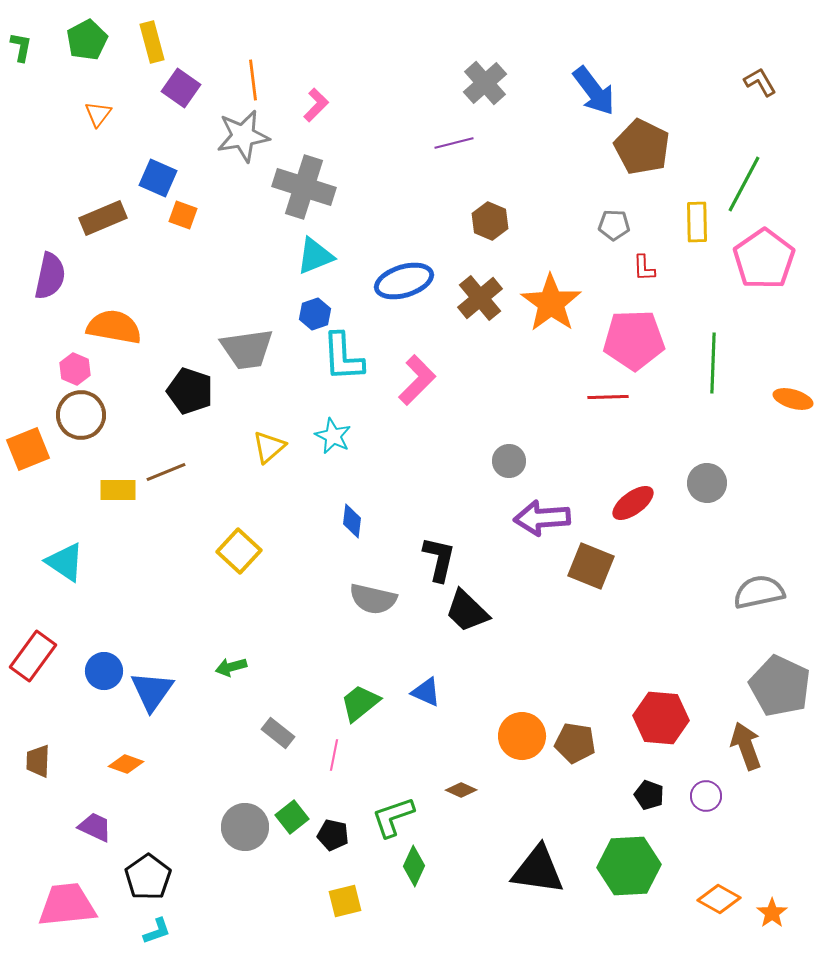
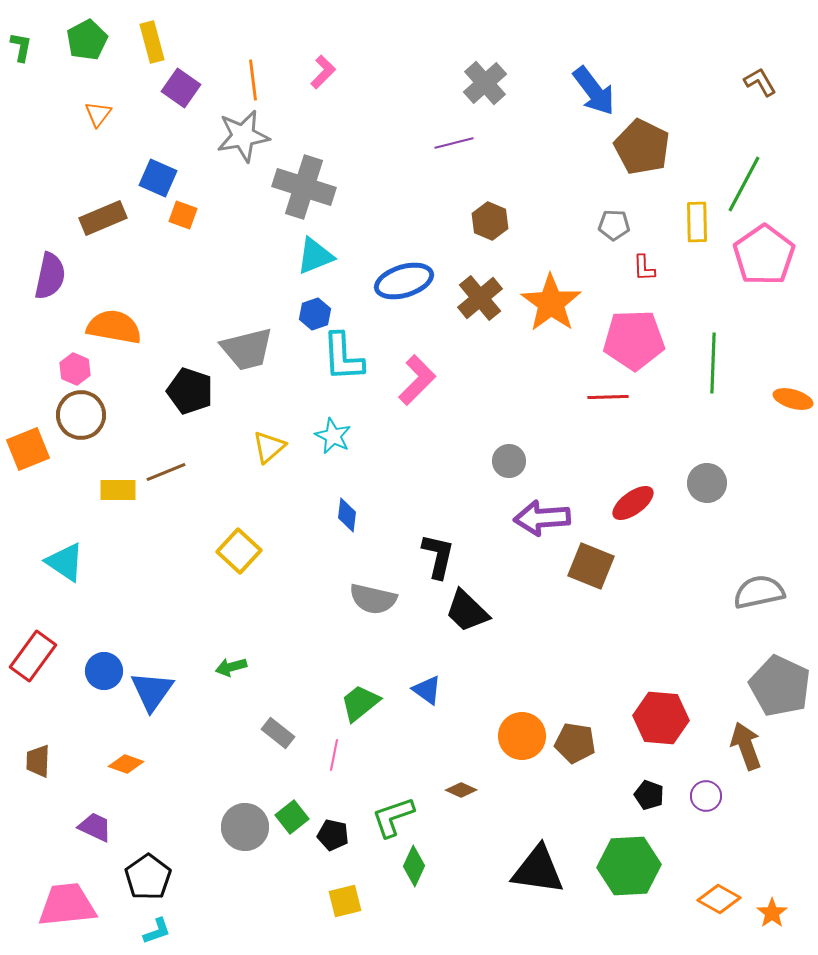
pink L-shape at (316, 105): moved 7 px right, 33 px up
pink pentagon at (764, 259): moved 4 px up
gray trapezoid at (247, 349): rotated 6 degrees counterclockwise
blue diamond at (352, 521): moved 5 px left, 6 px up
black L-shape at (439, 559): moved 1 px left, 3 px up
blue triangle at (426, 692): moved 1 px right, 2 px up; rotated 12 degrees clockwise
